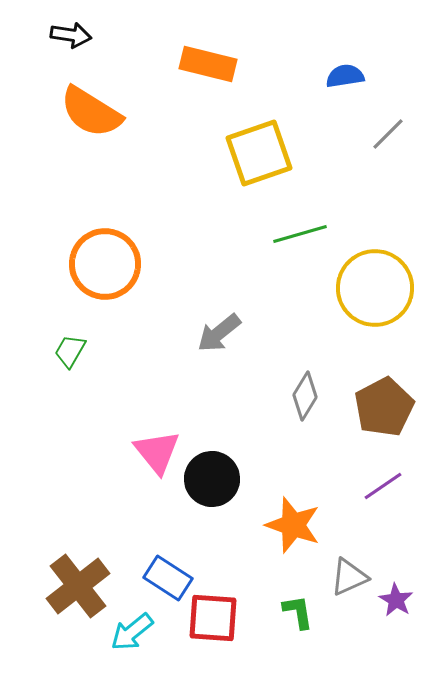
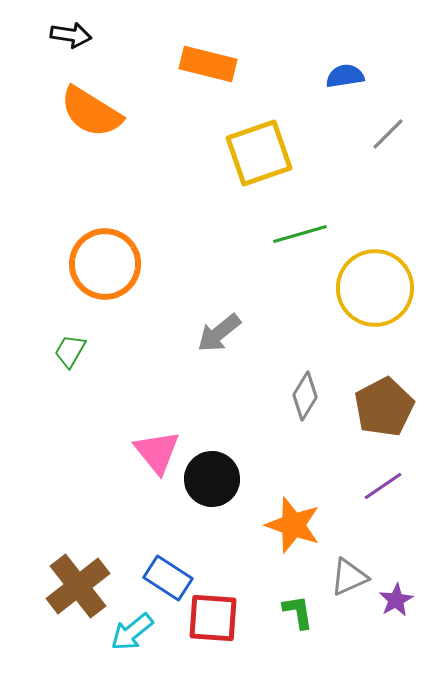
purple star: rotated 12 degrees clockwise
